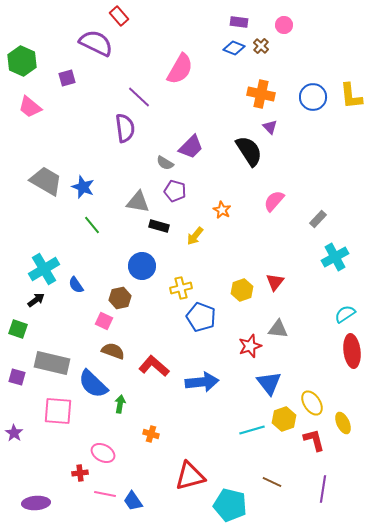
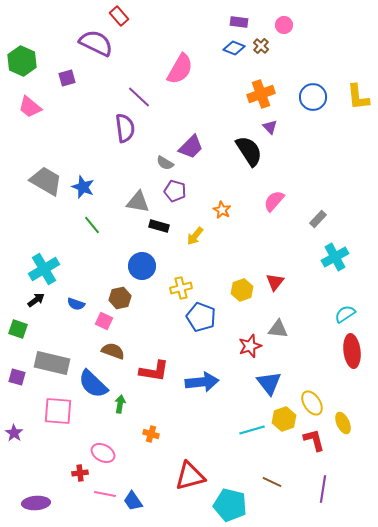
orange cross at (261, 94): rotated 32 degrees counterclockwise
yellow L-shape at (351, 96): moved 7 px right, 1 px down
blue semicircle at (76, 285): moved 19 px down; rotated 36 degrees counterclockwise
red L-shape at (154, 366): moved 5 px down; rotated 148 degrees clockwise
